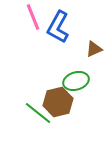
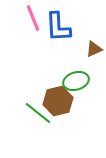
pink line: moved 1 px down
blue L-shape: rotated 32 degrees counterclockwise
brown hexagon: moved 1 px up
